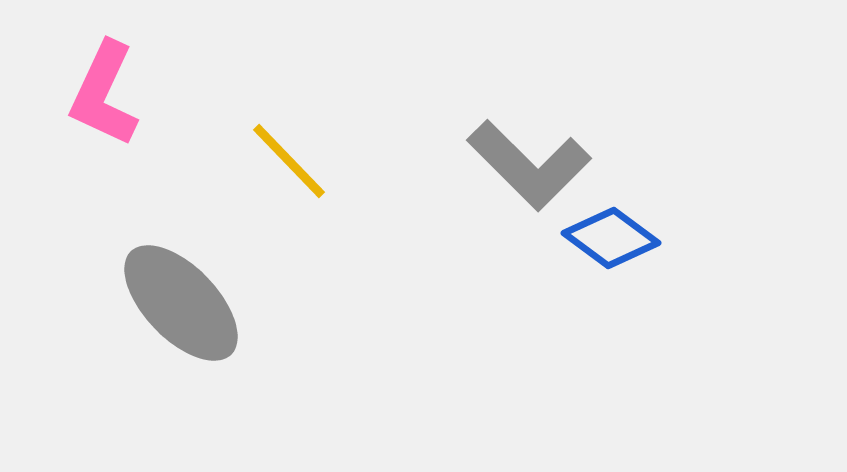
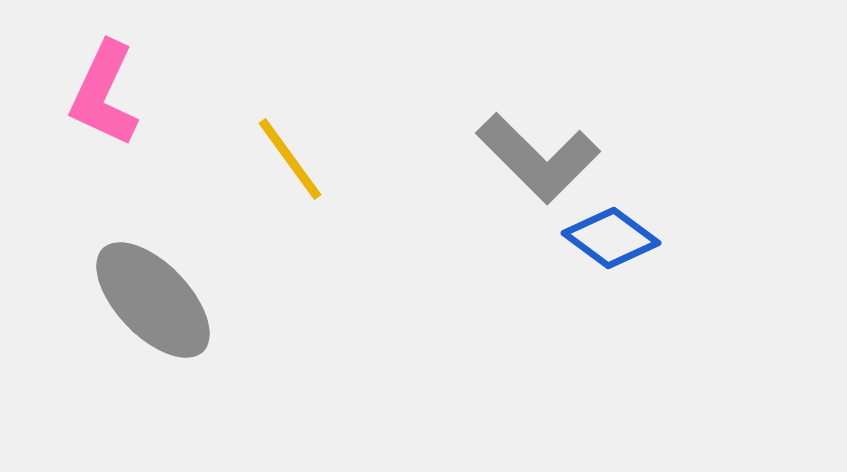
yellow line: moved 1 px right, 2 px up; rotated 8 degrees clockwise
gray L-shape: moved 9 px right, 7 px up
gray ellipse: moved 28 px left, 3 px up
